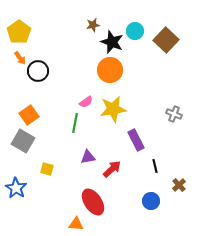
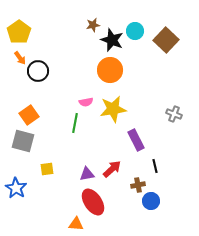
black star: moved 2 px up
pink semicircle: rotated 24 degrees clockwise
gray square: rotated 15 degrees counterclockwise
purple triangle: moved 1 px left, 17 px down
yellow square: rotated 24 degrees counterclockwise
brown cross: moved 41 px left; rotated 32 degrees clockwise
